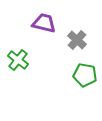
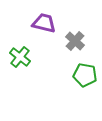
gray cross: moved 2 px left, 1 px down
green cross: moved 2 px right, 3 px up
